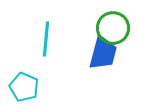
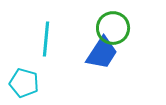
blue trapezoid: moved 1 px left; rotated 18 degrees clockwise
cyan pentagon: moved 4 px up; rotated 8 degrees counterclockwise
